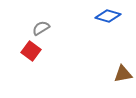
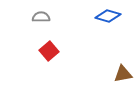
gray semicircle: moved 11 px up; rotated 30 degrees clockwise
red square: moved 18 px right; rotated 12 degrees clockwise
